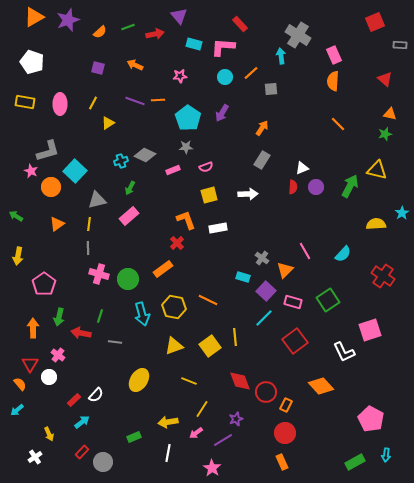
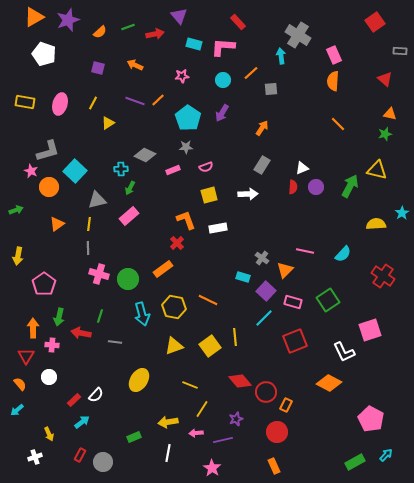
red square at (375, 22): rotated 12 degrees counterclockwise
red rectangle at (240, 24): moved 2 px left, 2 px up
gray rectangle at (400, 45): moved 6 px down
white pentagon at (32, 62): moved 12 px right, 8 px up
pink star at (180, 76): moved 2 px right
cyan circle at (225, 77): moved 2 px left, 3 px down
orange line at (158, 100): rotated 40 degrees counterclockwise
pink ellipse at (60, 104): rotated 15 degrees clockwise
gray rectangle at (262, 160): moved 5 px down
cyan cross at (121, 161): moved 8 px down; rotated 16 degrees clockwise
orange circle at (51, 187): moved 2 px left
green arrow at (16, 216): moved 6 px up; rotated 128 degrees clockwise
pink line at (305, 251): rotated 48 degrees counterclockwise
red square at (295, 341): rotated 15 degrees clockwise
pink cross at (58, 355): moved 6 px left, 10 px up; rotated 32 degrees counterclockwise
red triangle at (30, 364): moved 4 px left, 8 px up
yellow line at (189, 381): moved 1 px right, 4 px down
red diamond at (240, 381): rotated 20 degrees counterclockwise
orange diamond at (321, 386): moved 8 px right, 3 px up; rotated 20 degrees counterclockwise
pink arrow at (196, 433): rotated 32 degrees clockwise
red circle at (285, 433): moved 8 px left, 1 px up
purple line at (223, 440): rotated 18 degrees clockwise
red rectangle at (82, 452): moved 2 px left, 3 px down; rotated 16 degrees counterclockwise
cyan arrow at (386, 455): rotated 144 degrees counterclockwise
white cross at (35, 457): rotated 16 degrees clockwise
orange rectangle at (282, 462): moved 8 px left, 4 px down
